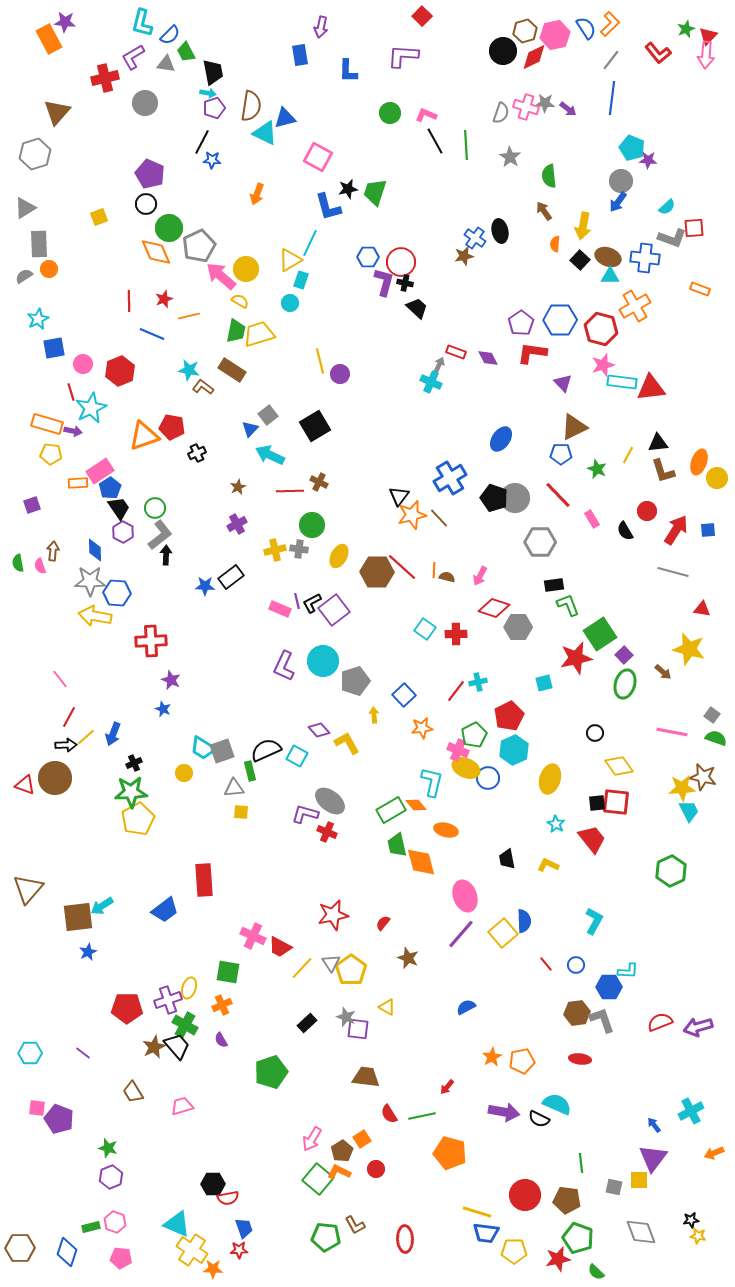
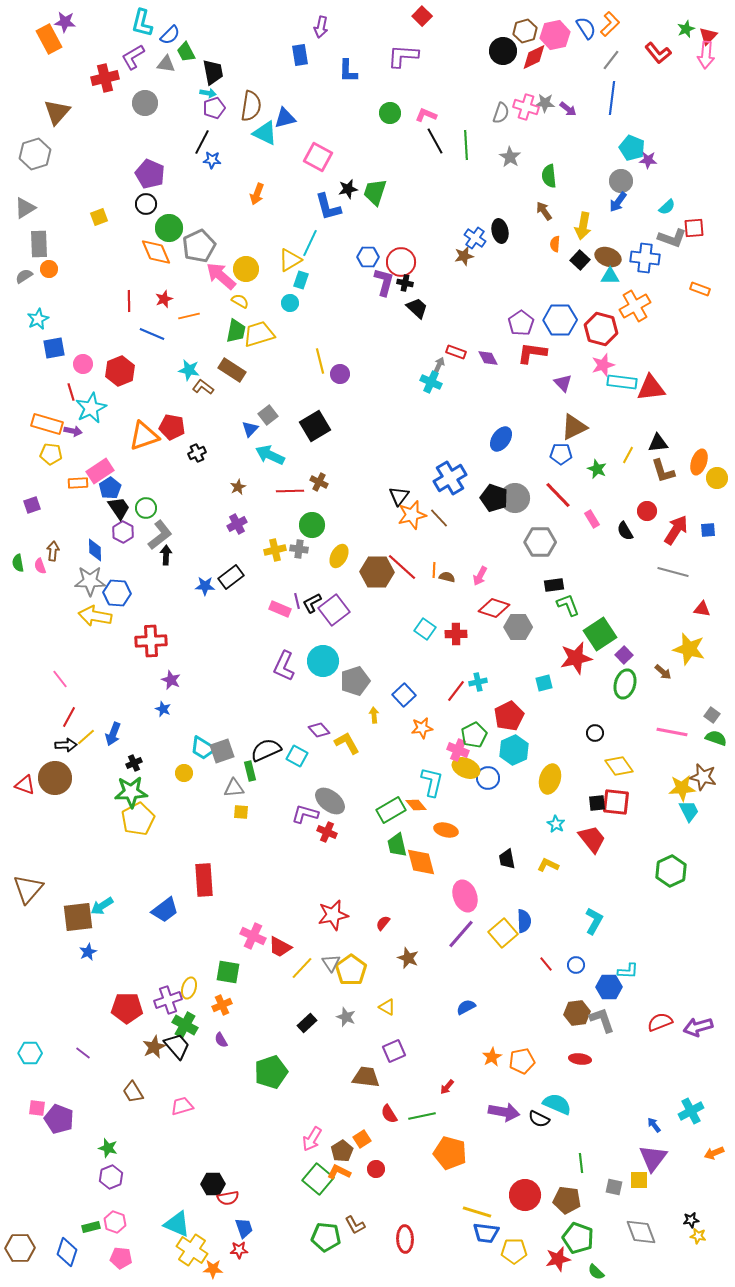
green circle at (155, 508): moved 9 px left
purple square at (358, 1029): moved 36 px right, 22 px down; rotated 30 degrees counterclockwise
